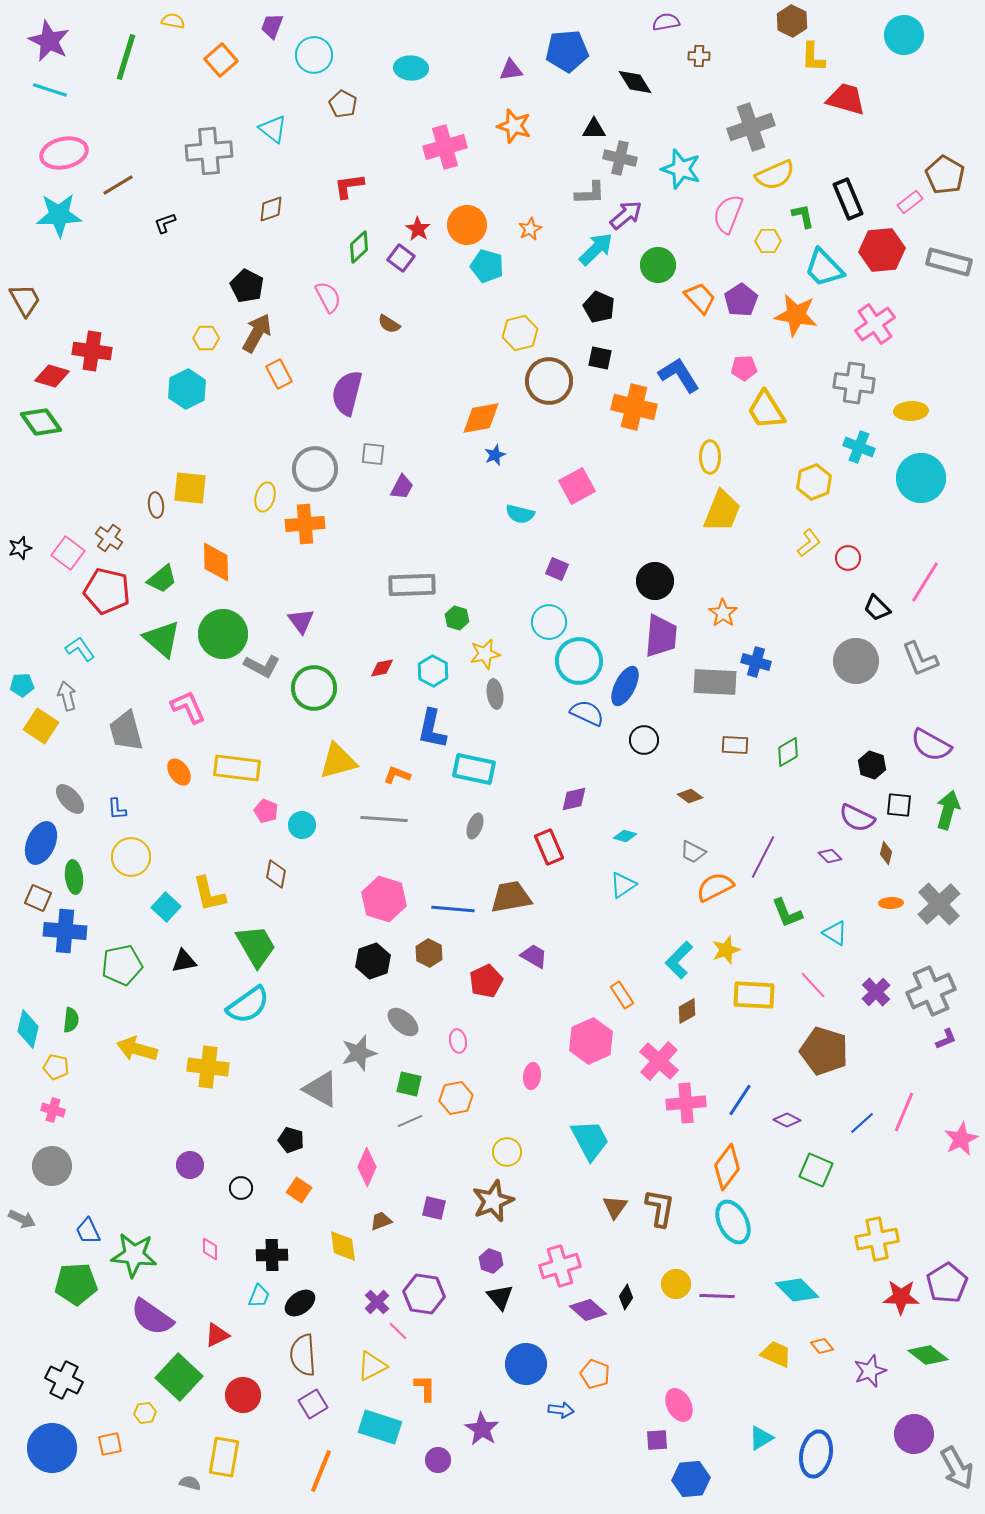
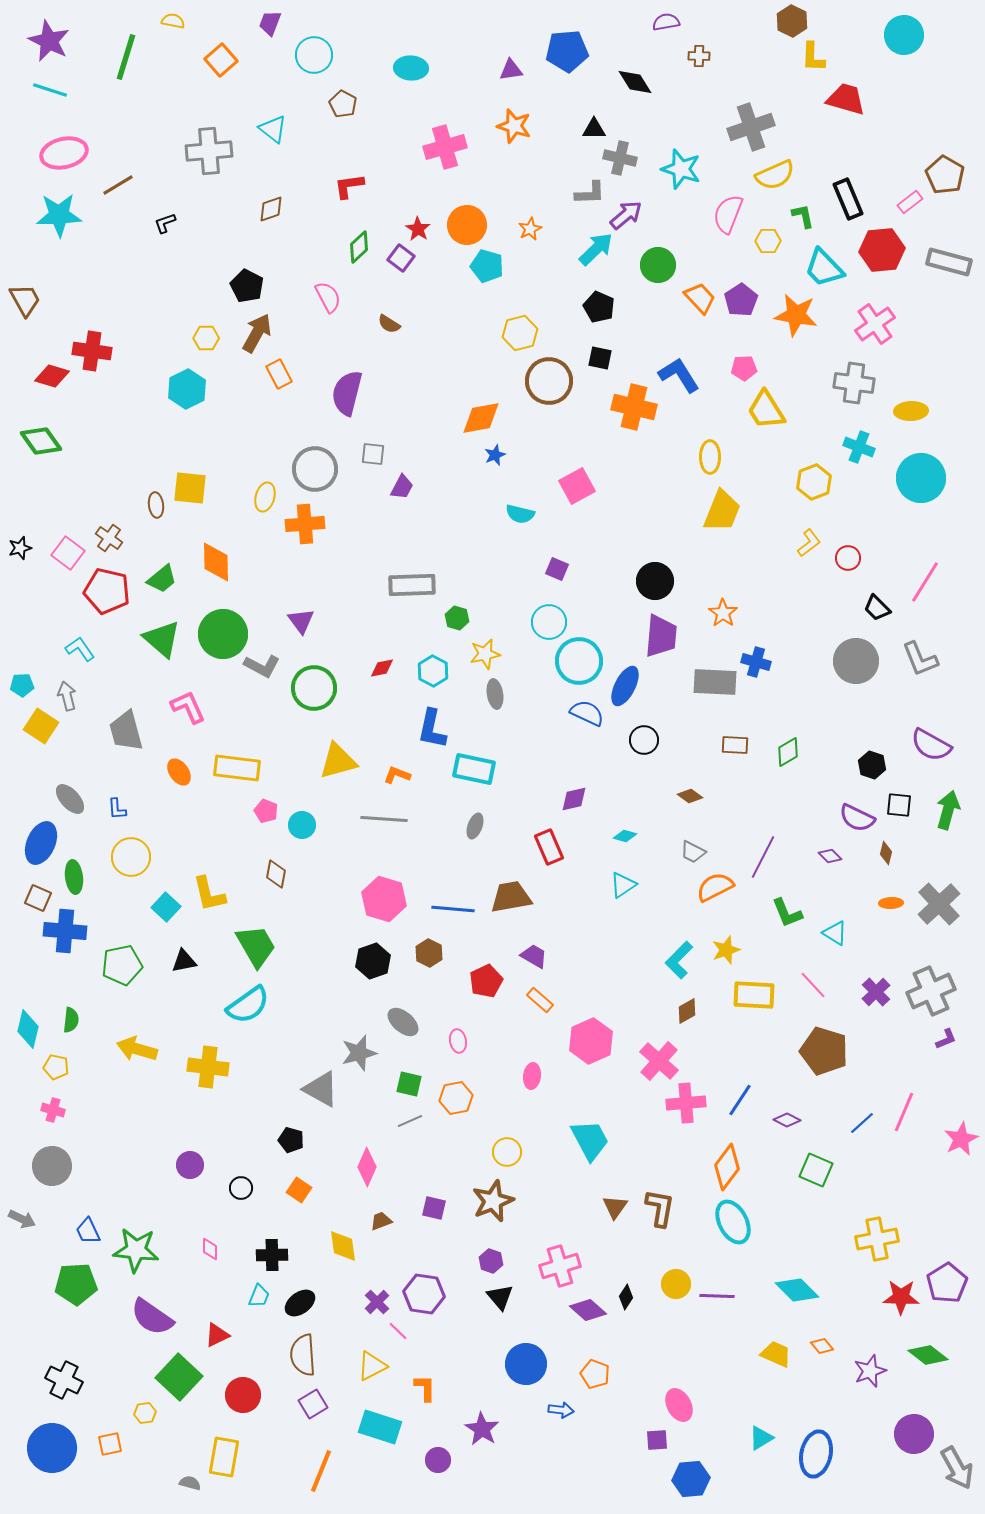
purple trapezoid at (272, 26): moved 2 px left, 3 px up
green diamond at (41, 422): moved 19 px down
orange rectangle at (622, 995): moved 82 px left, 5 px down; rotated 16 degrees counterclockwise
green star at (134, 1255): moved 2 px right, 5 px up
